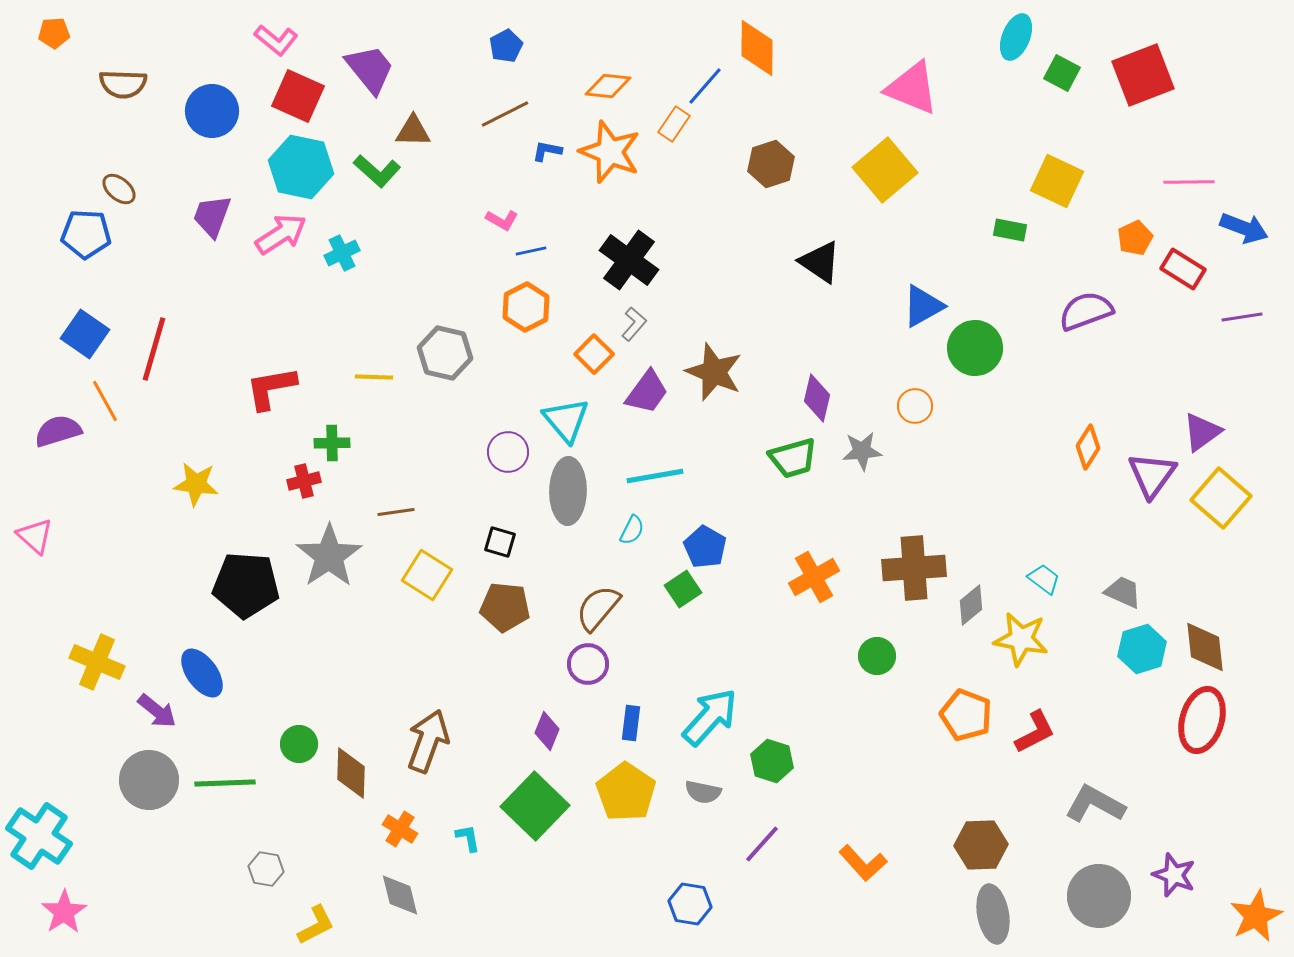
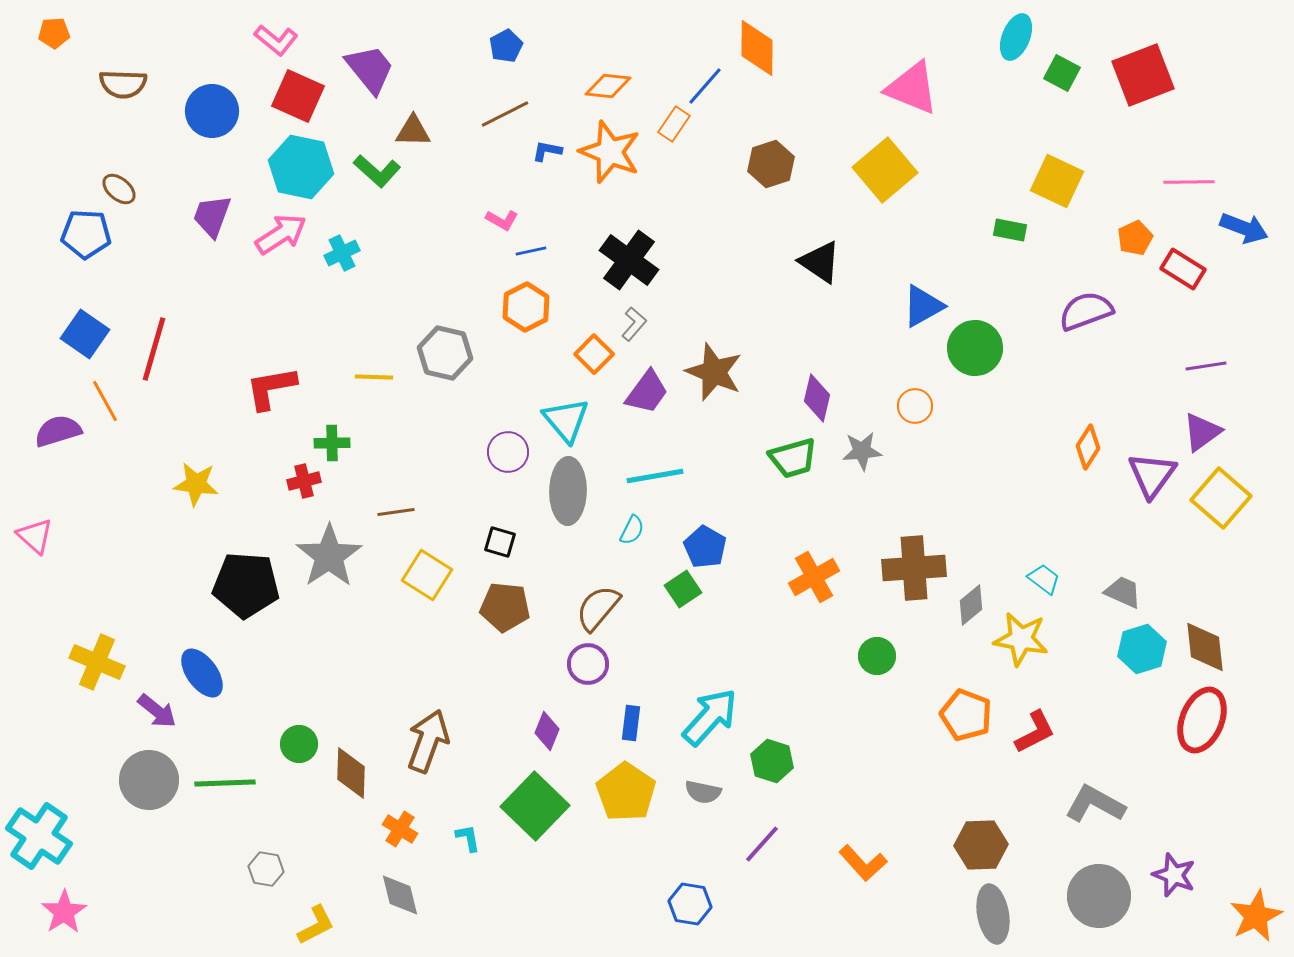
purple line at (1242, 317): moved 36 px left, 49 px down
red ellipse at (1202, 720): rotated 6 degrees clockwise
